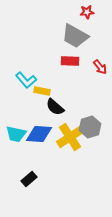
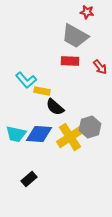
red star: rotated 16 degrees clockwise
